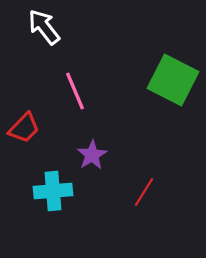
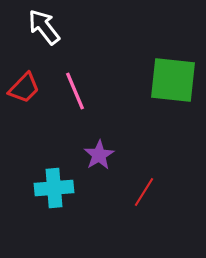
green square: rotated 21 degrees counterclockwise
red trapezoid: moved 40 px up
purple star: moved 7 px right
cyan cross: moved 1 px right, 3 px up
